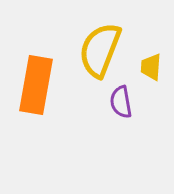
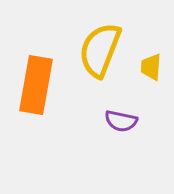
purple semicircle: moved 19 px down; rotated 68 degrees counterclockwise
